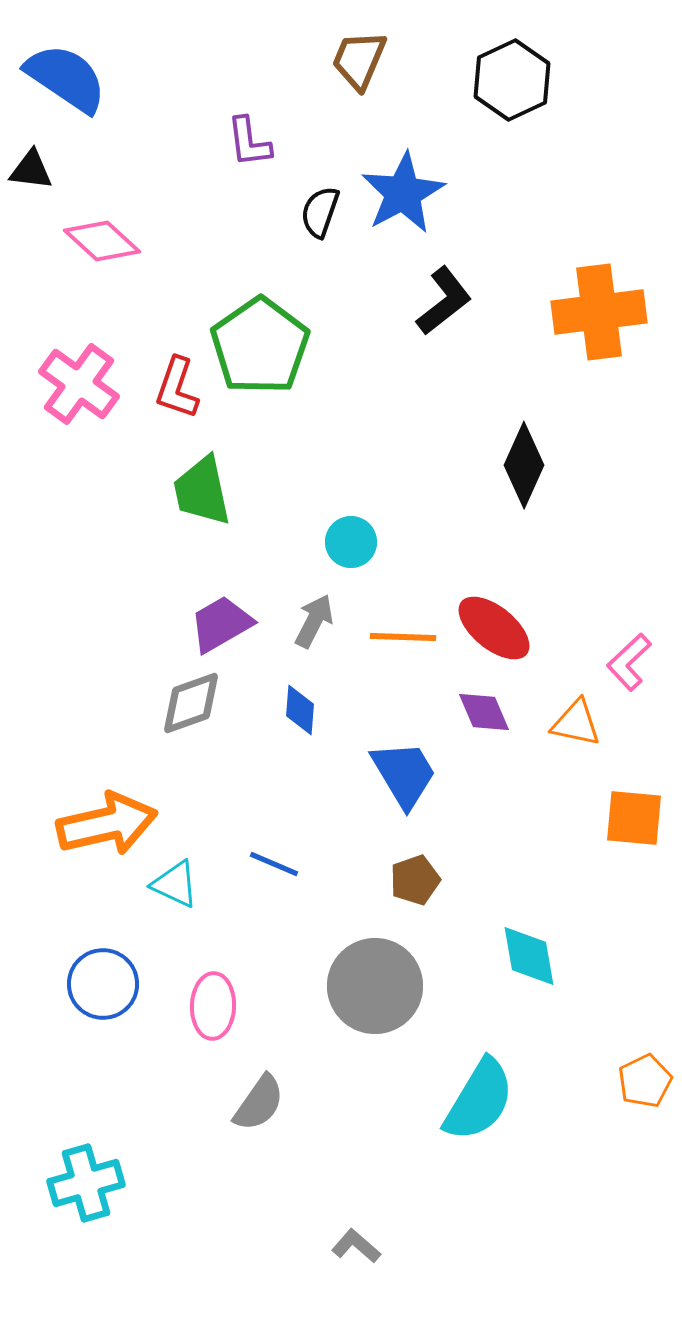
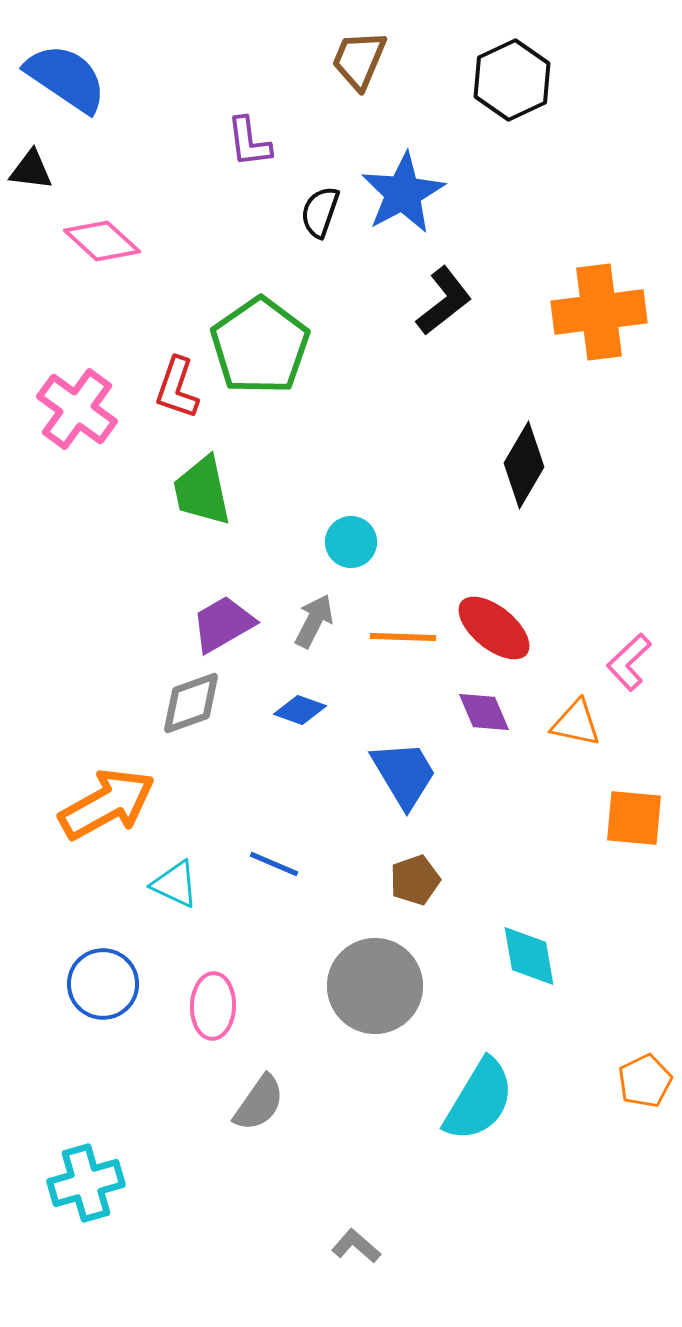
pink cross: moved 2 px left, 25 px down
black diamond: rotated 6 degrees clockwise
purple trapezoid: moved 2 px right
blue diamond: rotated 75 degrees counterclockwise
orange arrow: moved 20 px up; rotated 16 degrees counterclockwise
